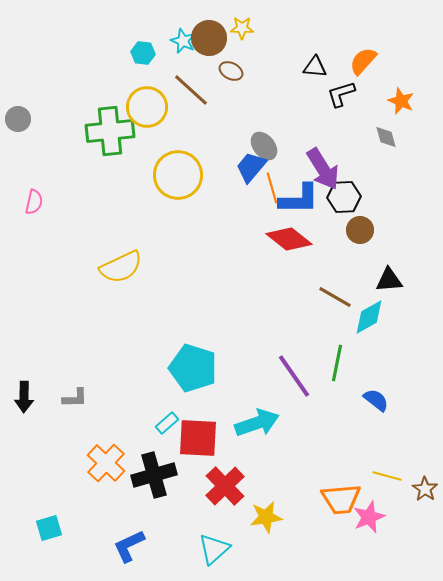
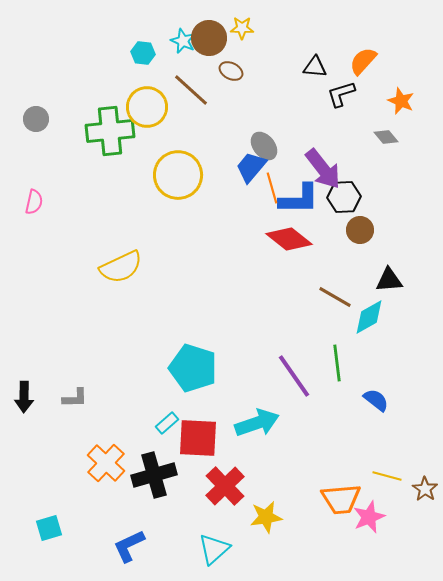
gray circle at (18, 119): moved 18 px right
gray diamond at (386, 137): rotated 25 degrees counterclockwise
purple arrow at (323, 169): rotated 6 degrees counterclockwise
green line at (337, 363): rotated 18 degrees counterclockwise
